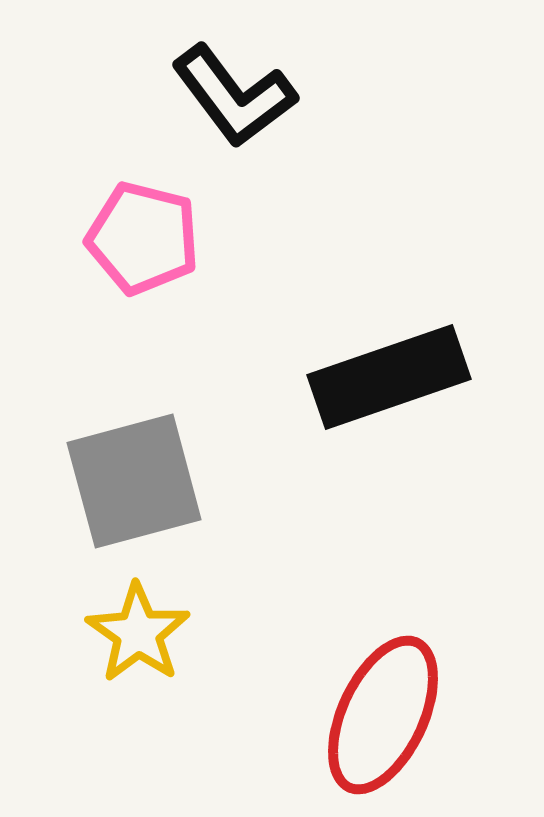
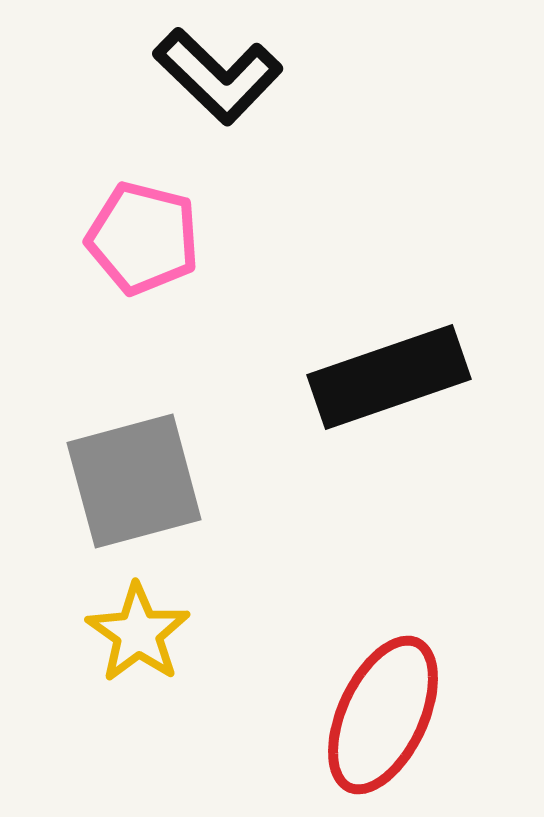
black L-shape: moved 16 px left, 20 px up; rotated 9 degrees counterclockwise
